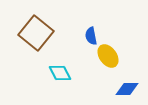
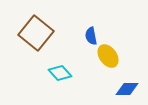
cyan diamond: rotated 15 degrees counterclockwise
